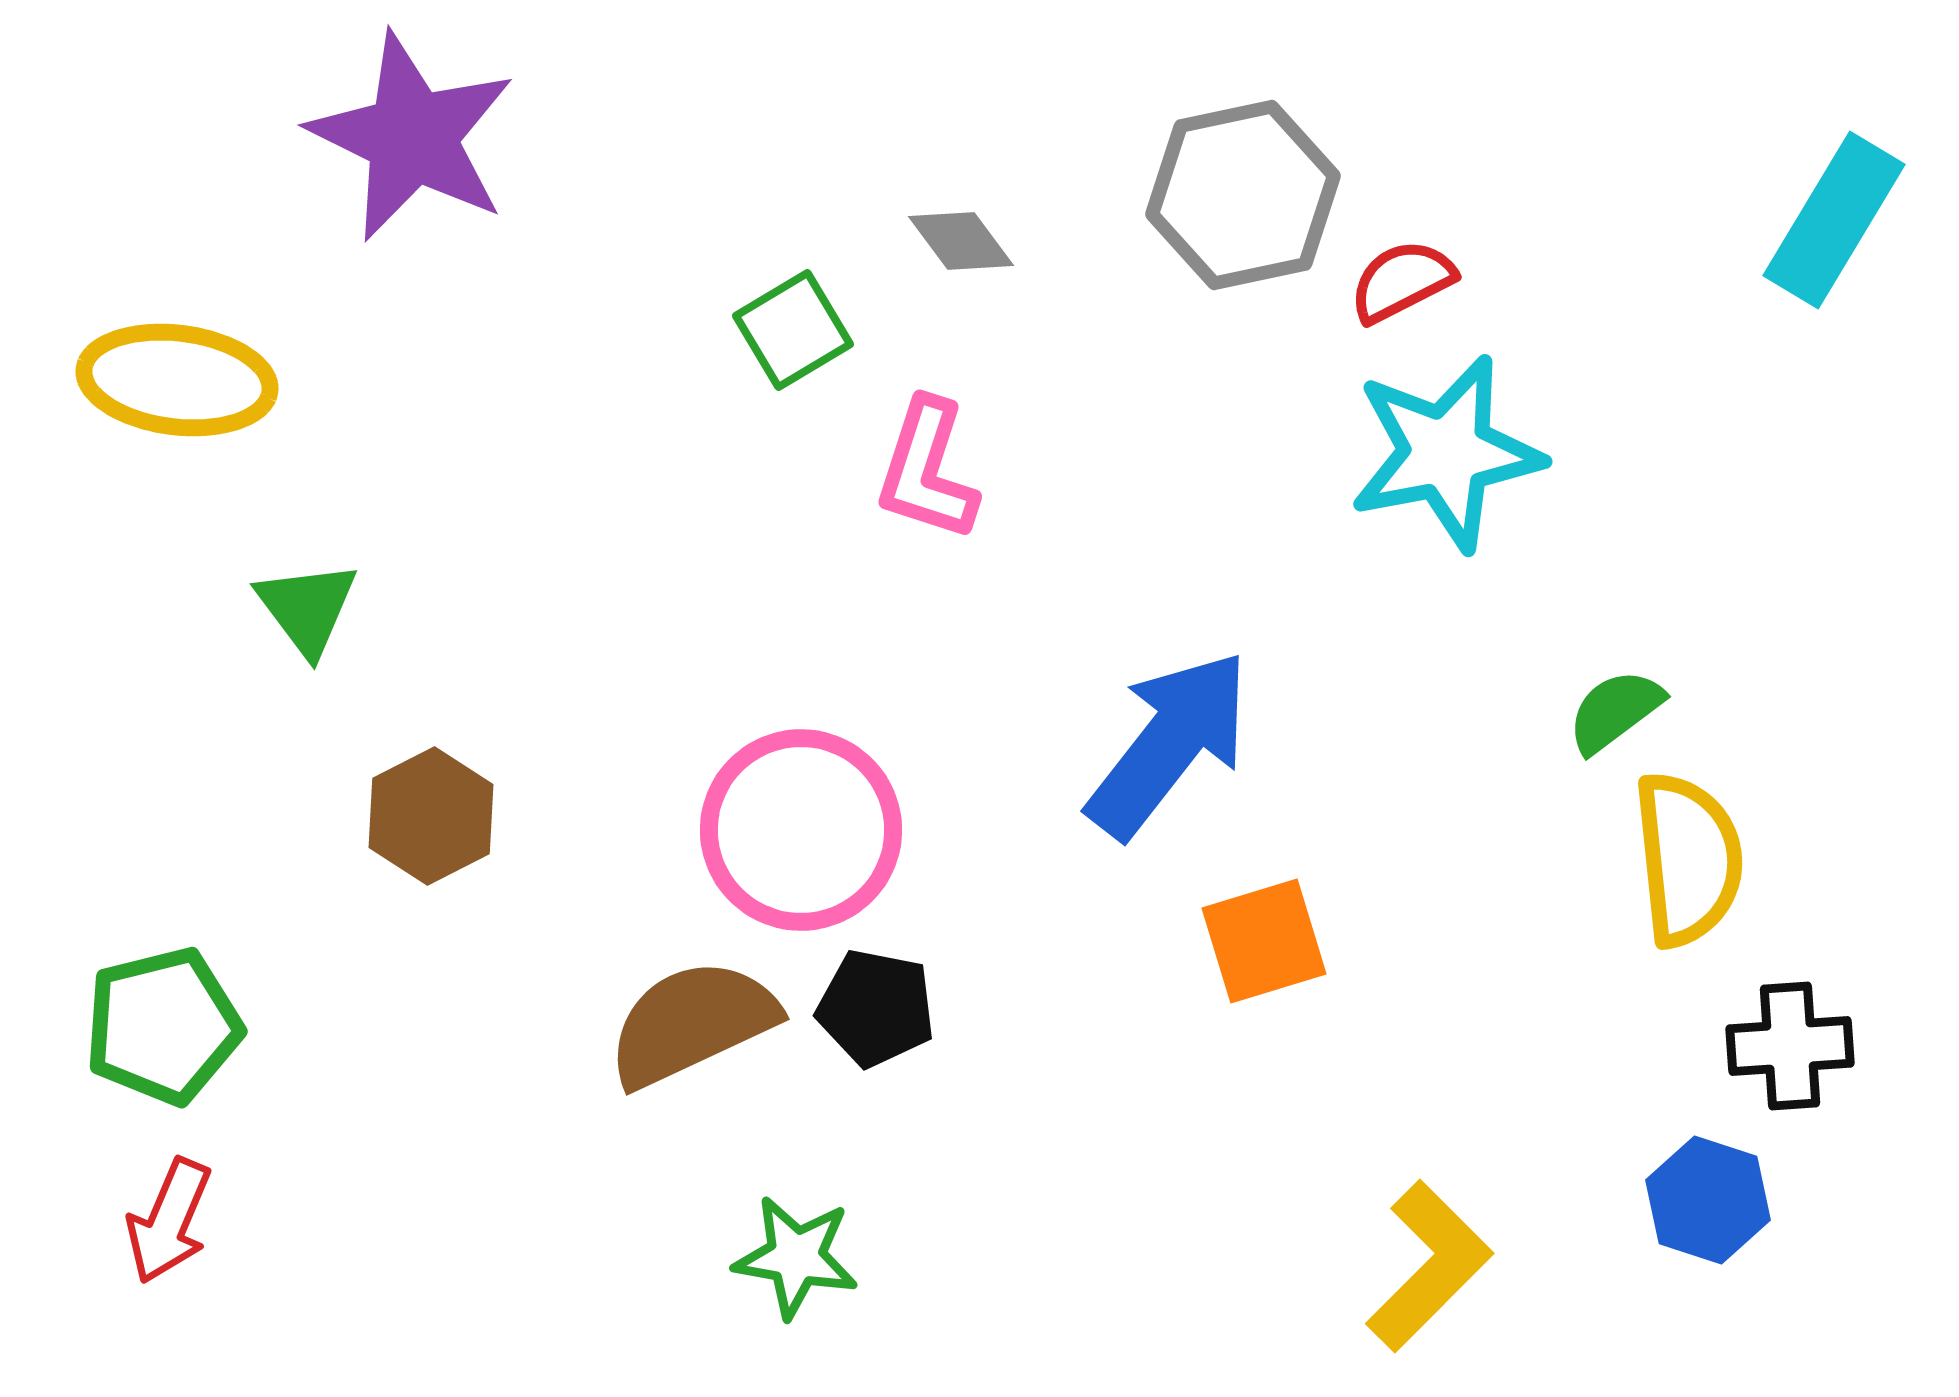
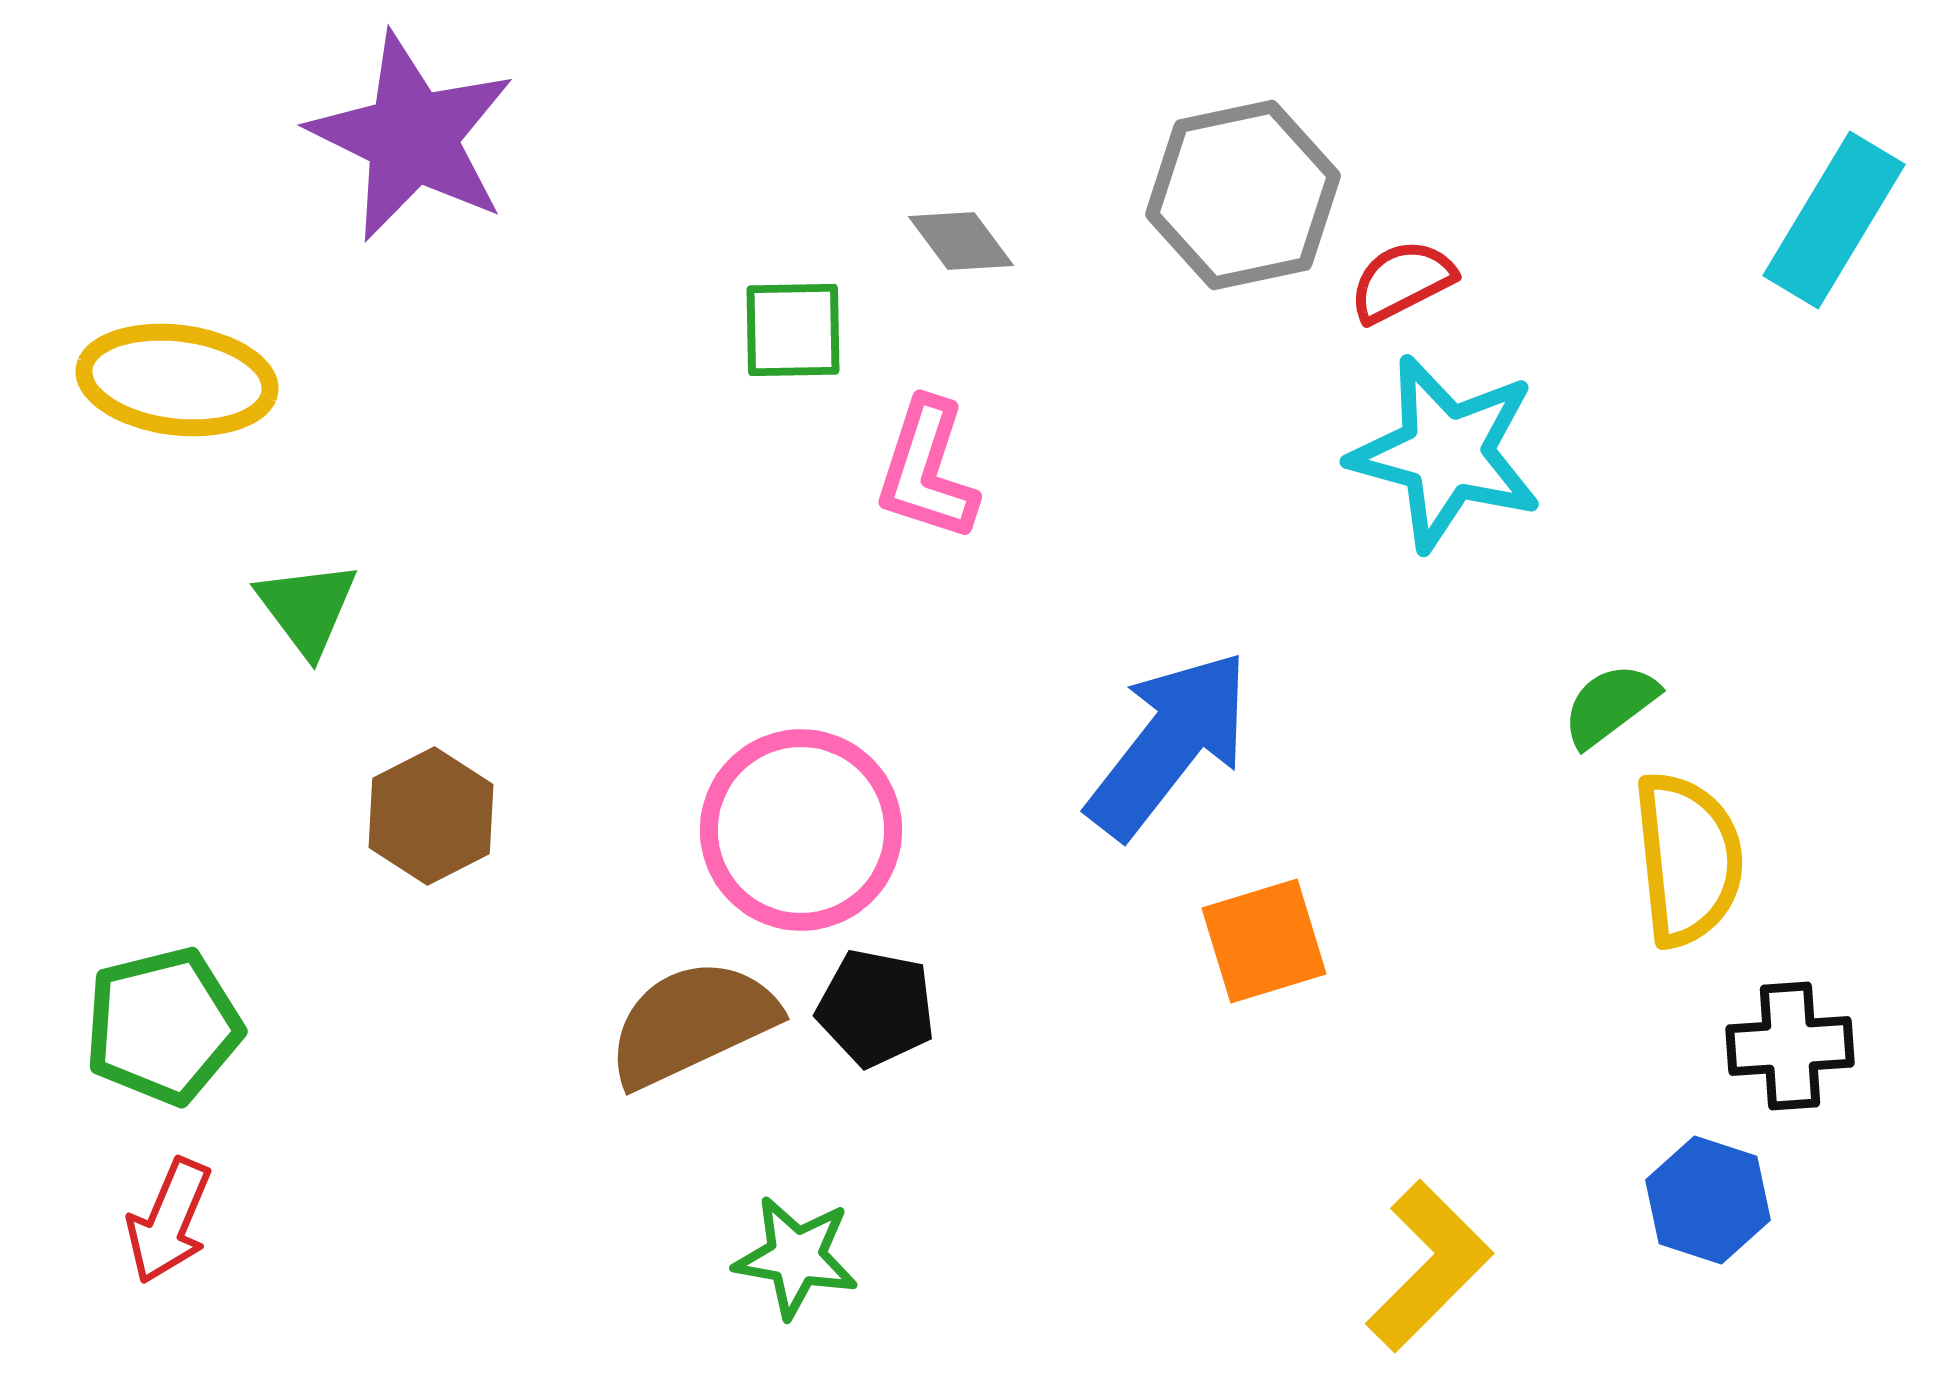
green square: rotated 30 degrees clockwise
cyan star: rotated 26 degrees clockwise
green semicircle: moved 5 px left, 6 px up
